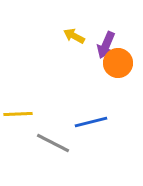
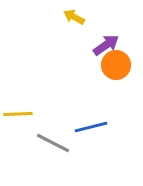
yellow arrow: moved 19 px up
purple arrow: rotated 148 degrees counterclockwise
orange circle: moved 2 px left, 2 px down
blue line: moved 5 px down
